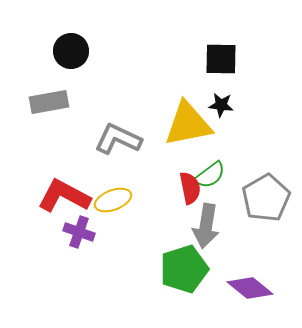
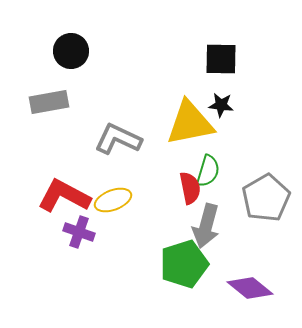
yellow triangle: moved 2 px right, 1 px up
green semicircle: moved 2 px left, 4 px up; rotated 36 degrees counterclockwise
gray arrow: rotated 6 degrees clockwise
green pentagon: moved 5 px up
